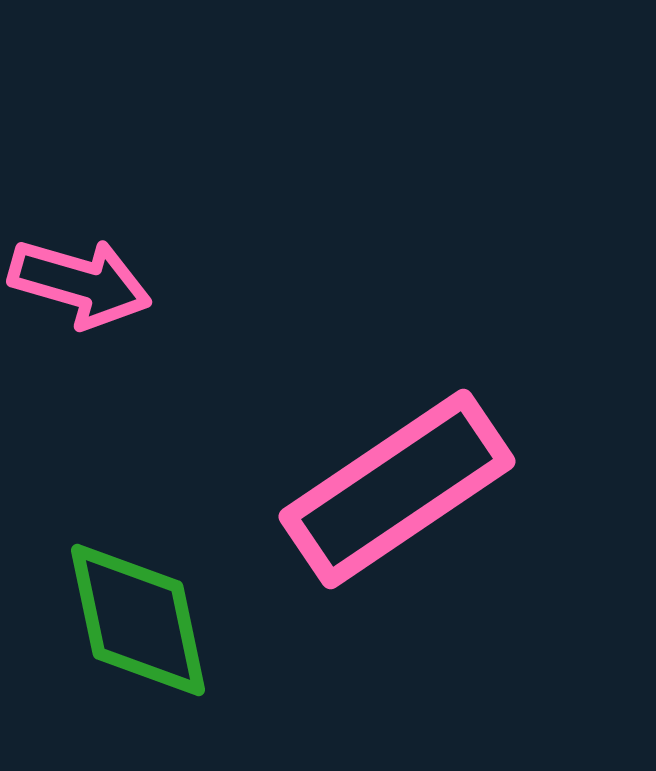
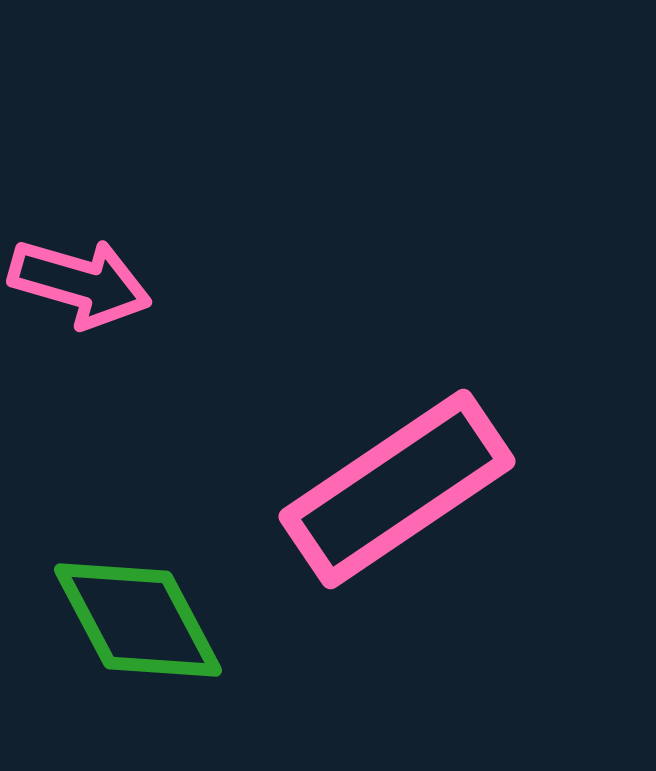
green diamond: rotated 16 degrees counterclockwise
